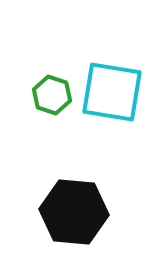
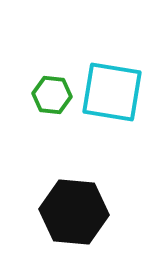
green hexagon: rotated 12 degrees counterclockwise
